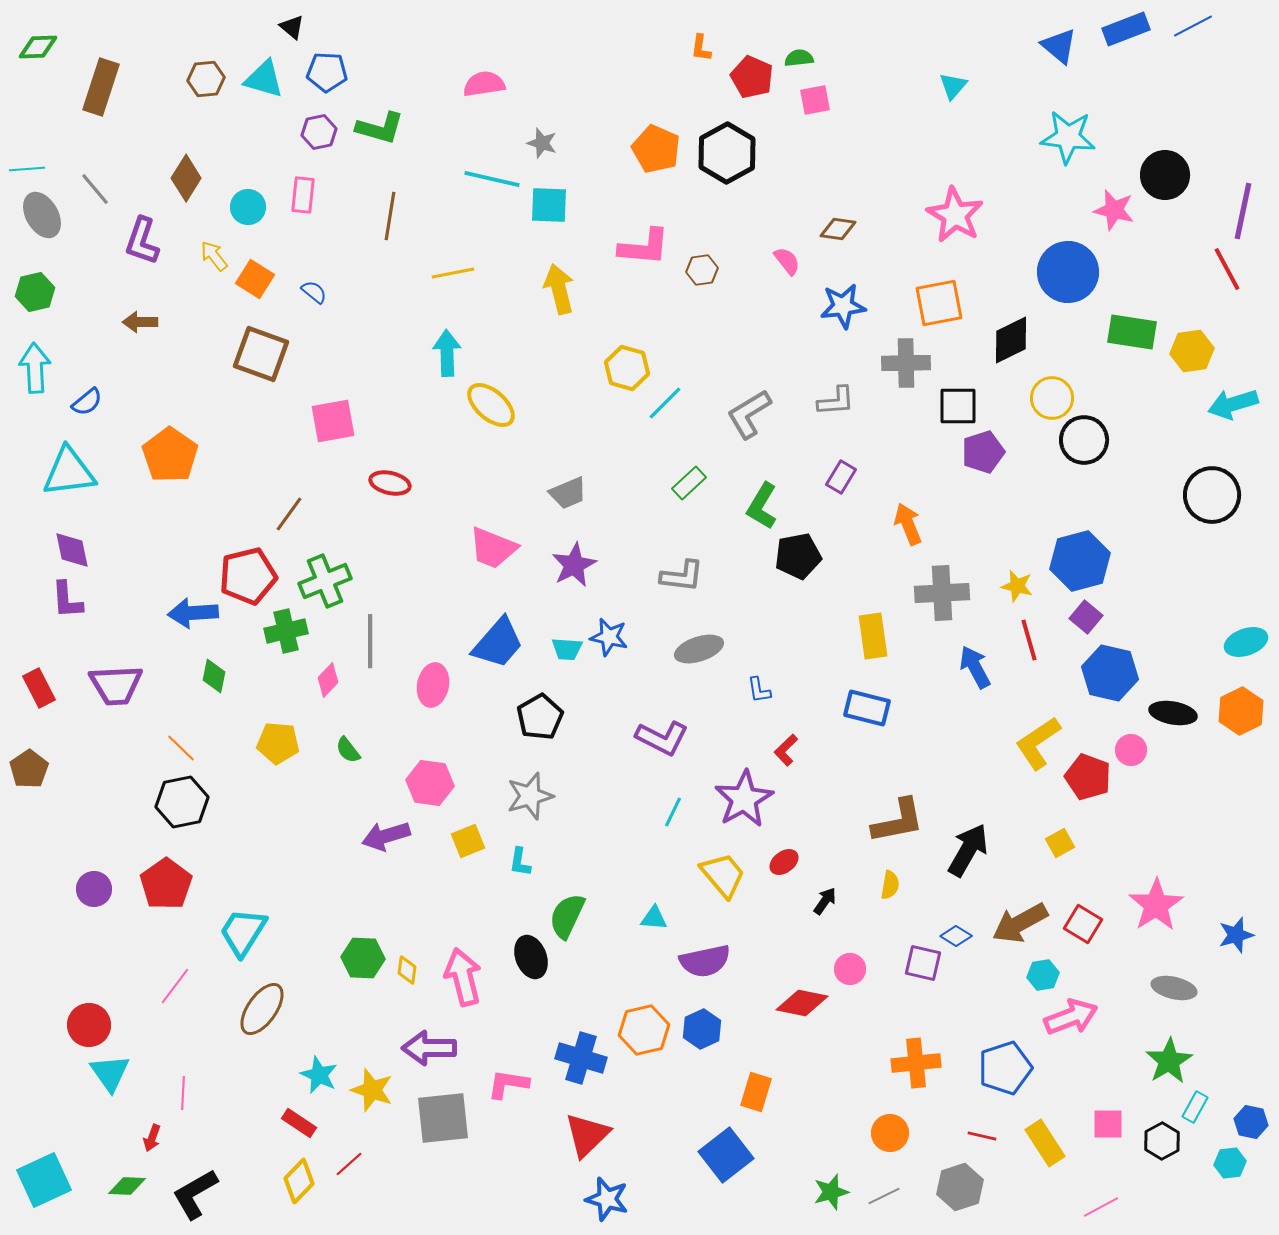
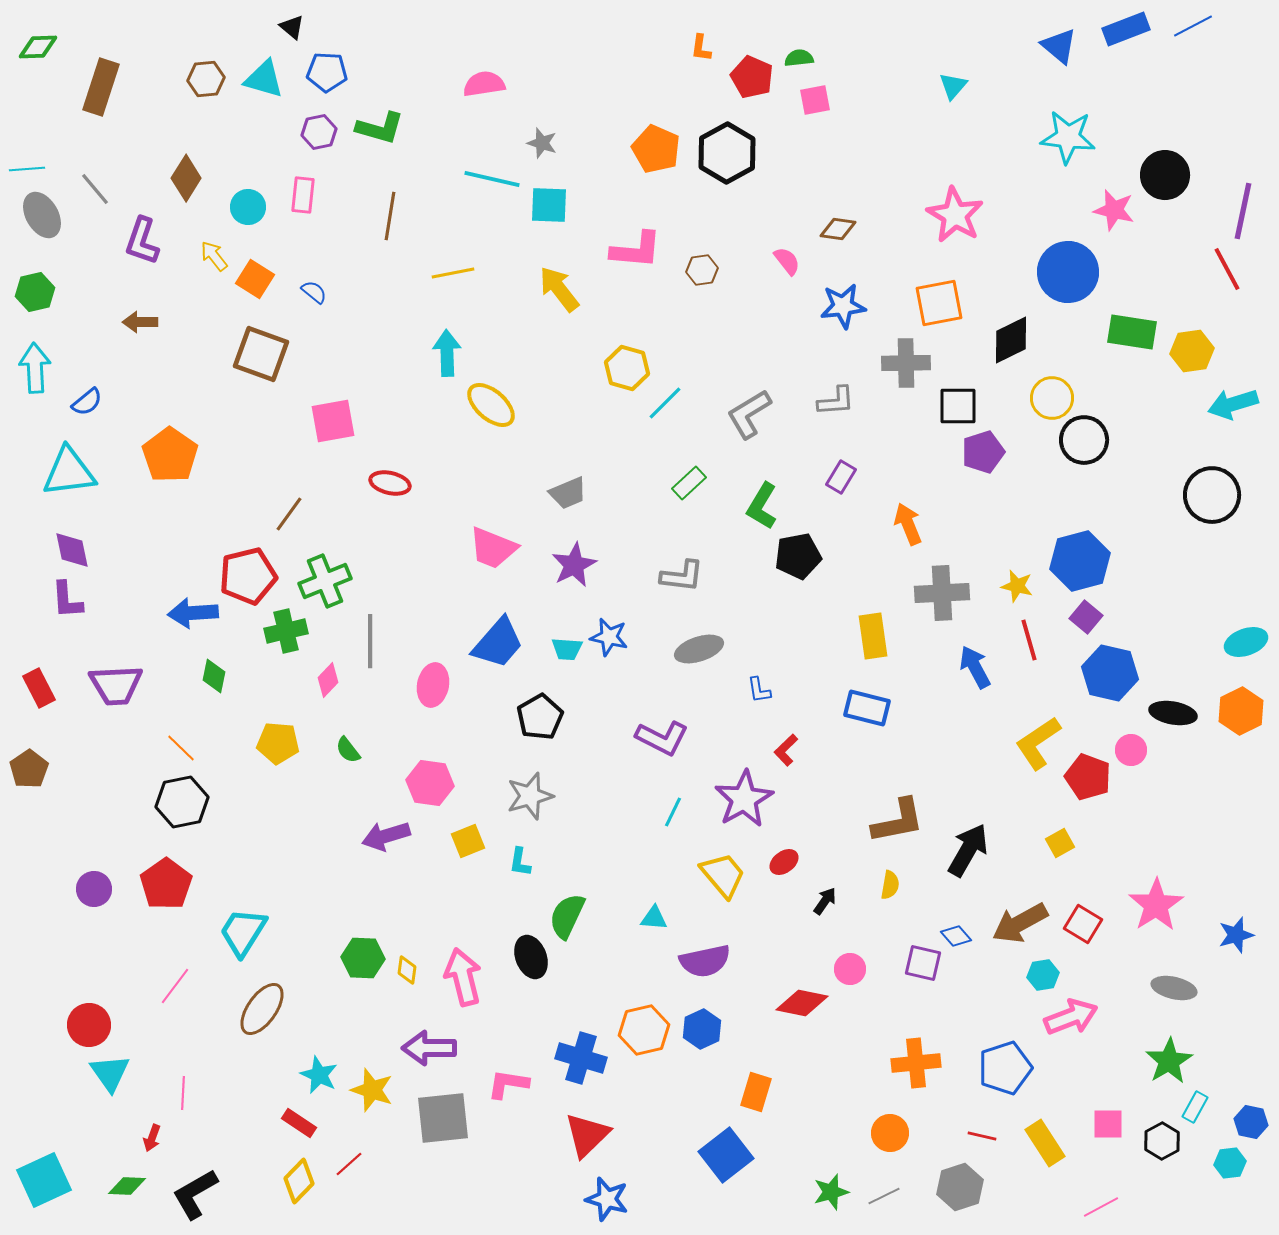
pink L-shape at (644, 247): moved 8 px left, 3 px down
yellow arrow at (559, 289): rotated 24 degrees counterclockwise
blue diamond at (956, 936): rotated 16 degrees clockwise
